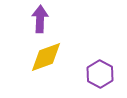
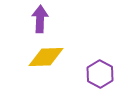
yellow diamond: rotated 18 degrees clockwise
